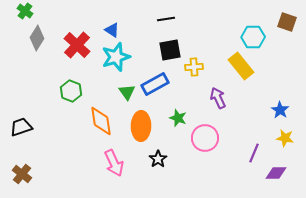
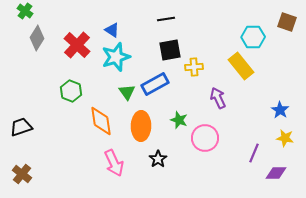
green star: moved 1 px right, 2 px down
